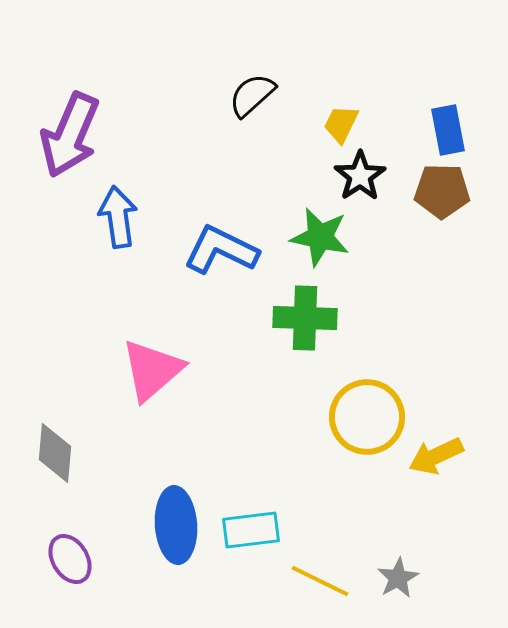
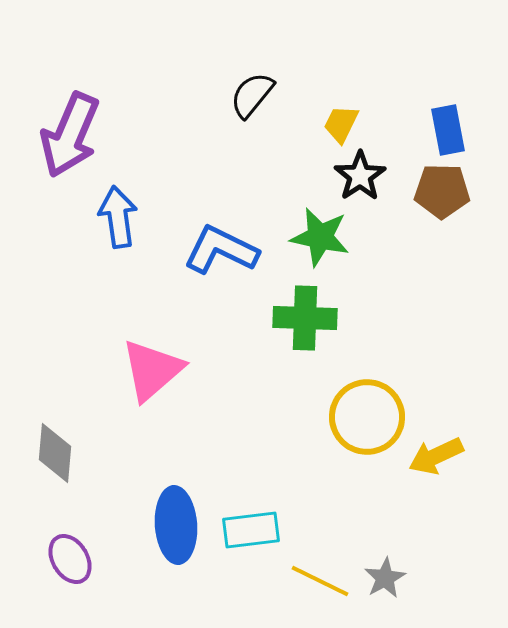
black semicircle: rotated 9 degrees counterclockwise
gray star: moved 13 px left
